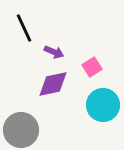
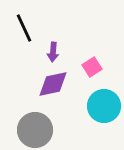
purple arrow: moved 1 px left; rotated 72 degrees clockwise
cyan circle: moved 1 px right, 1 px down
gray circle: moved 14 px right
